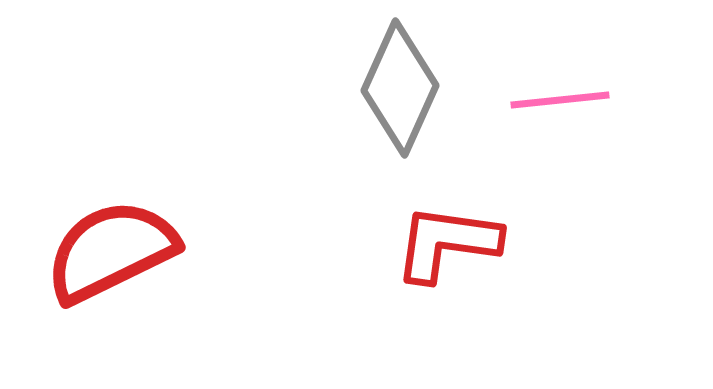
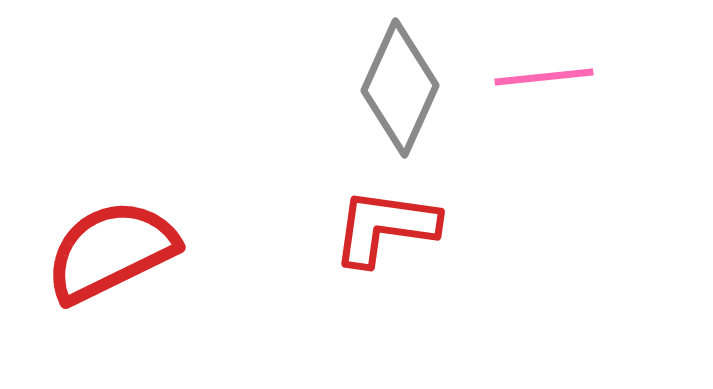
pink line: moved 16 px left, 23 px up
red L-shape: moved 62 px left, 16 px up
